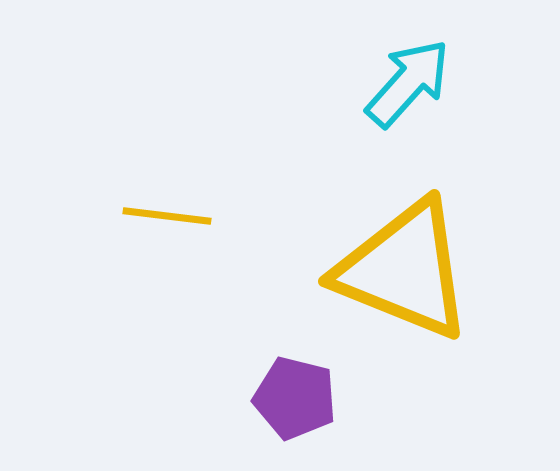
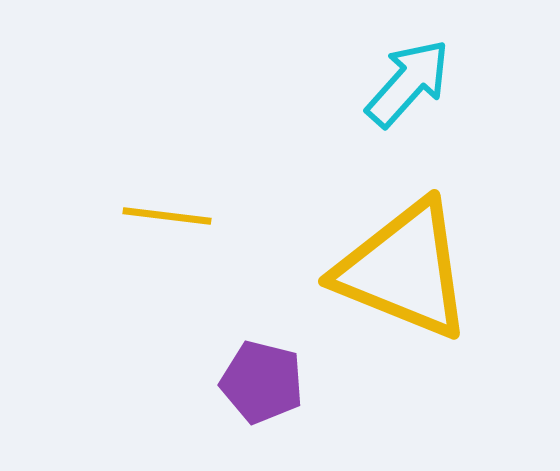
purple pentagon: moved 33 px left, 16 px up
